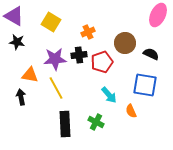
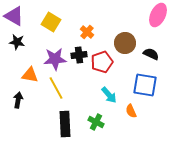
orange cross: moved 1 px left; rotated 24 degrees counterclockwise
black arrow: moved 3 px left, 3 px down; rotated 21 degrees clockwise
